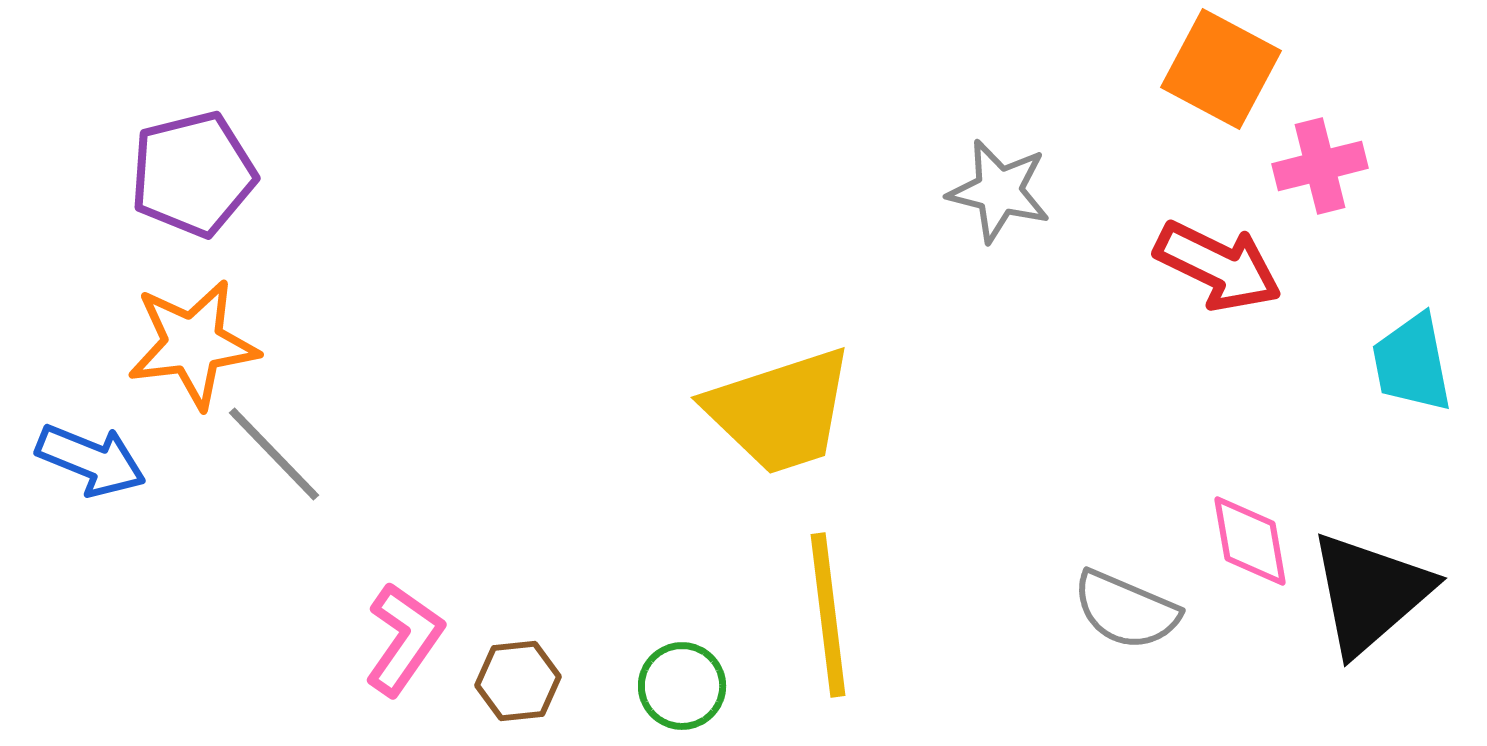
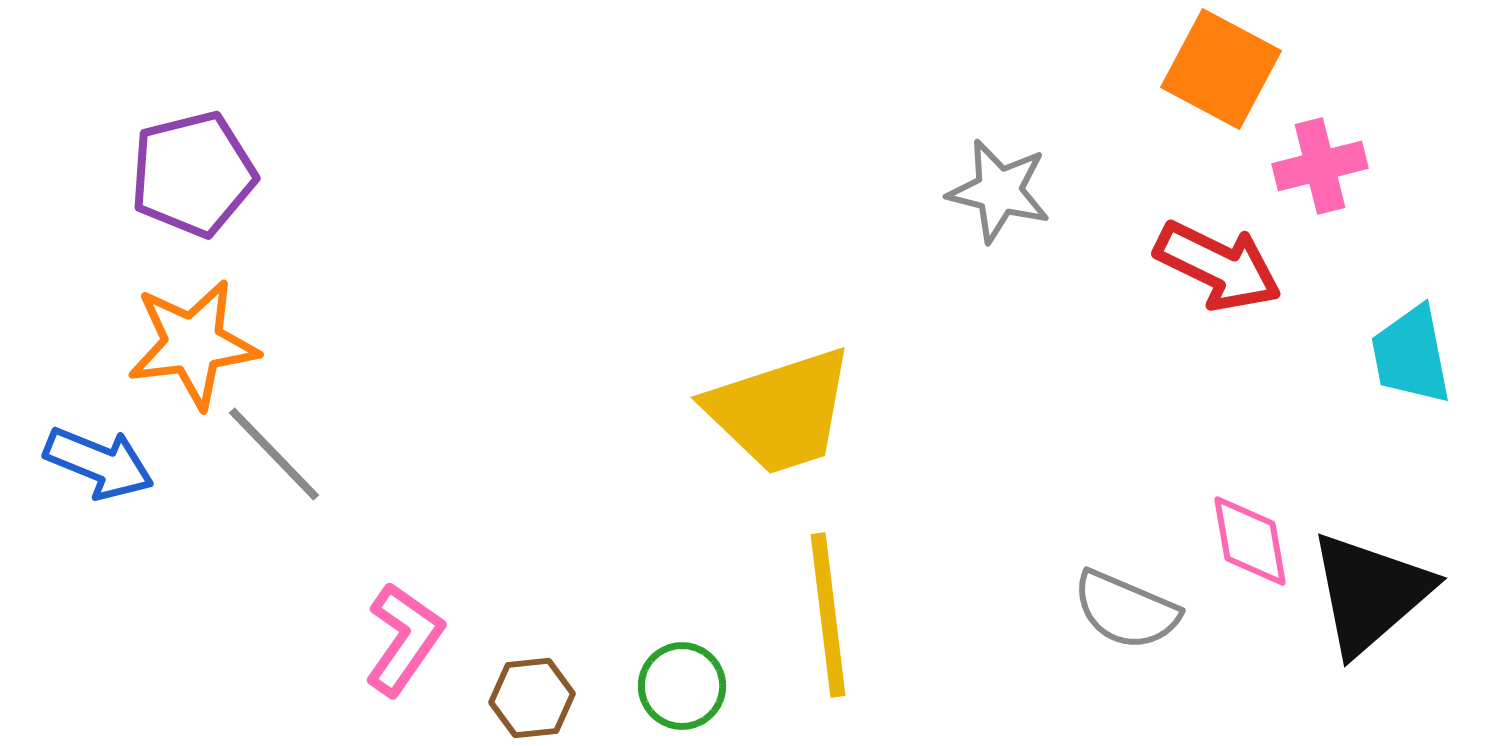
cyan trapezoid: moved 1 px left, 8 px up
blue arrow: moved 8 px right, 3 px down
brown hexagon: moved 14 px right, 17 px down
